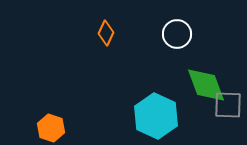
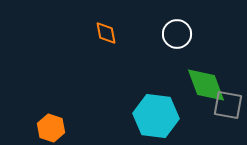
orange diamond: rotated 35 degrees counterclockwise
gray square: rotated 8 degrees clockwise
cyan hexagon: rotated 18 degrees counterclockwise
